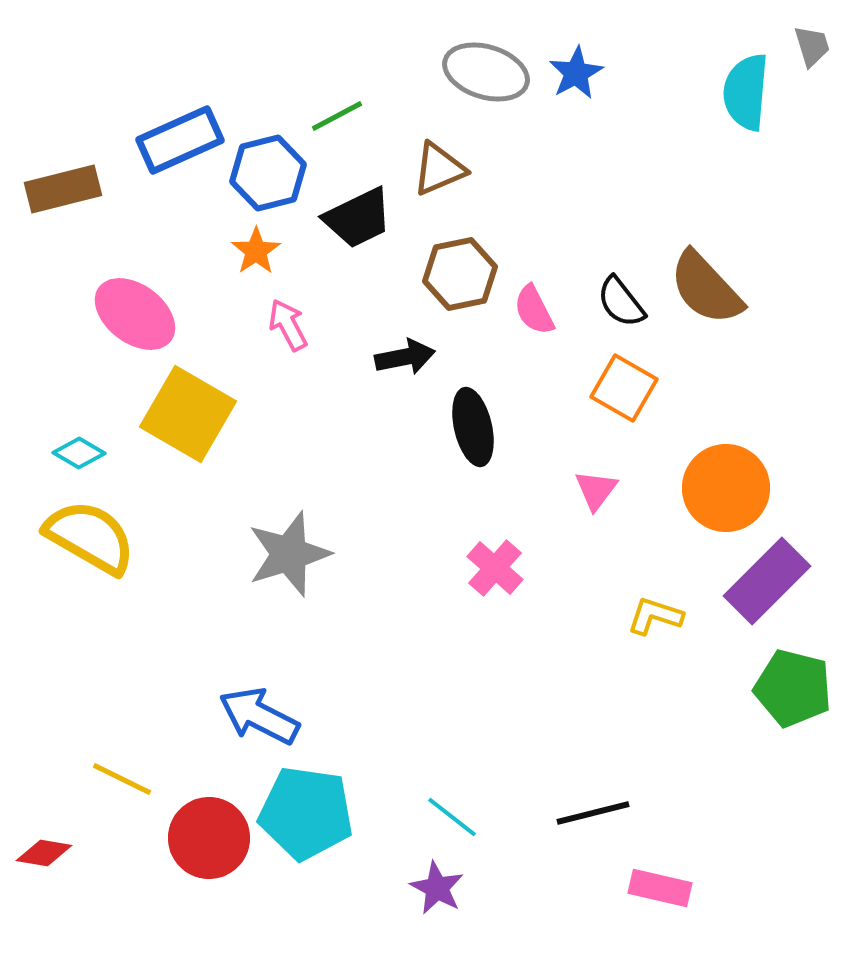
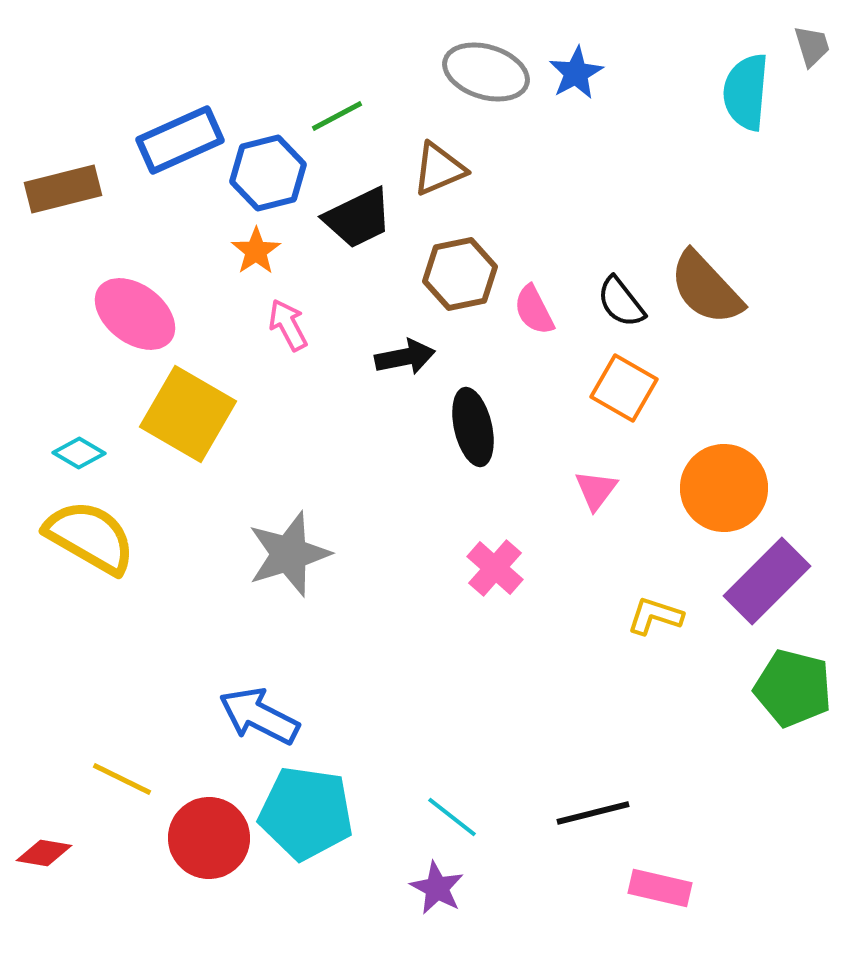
orange circle: moved 2 px left
